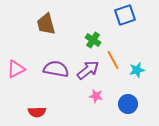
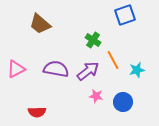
brown trapezoid: moved 6 px left; rotated 35 degrees counterclockwise
purple arrow: moved 1 px down
blue circle: moved 5 px left, 2 px up
